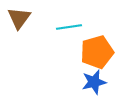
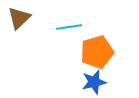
brown triangle: rotated 10 degrees clockwise
